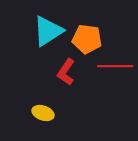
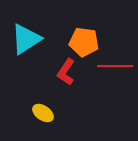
cyan triangle: moved 22 px left, 8 px down
orange pentagon: moved 3 px left, 3 px down
yellow ellipse: rotated 15 degrees clockwise
